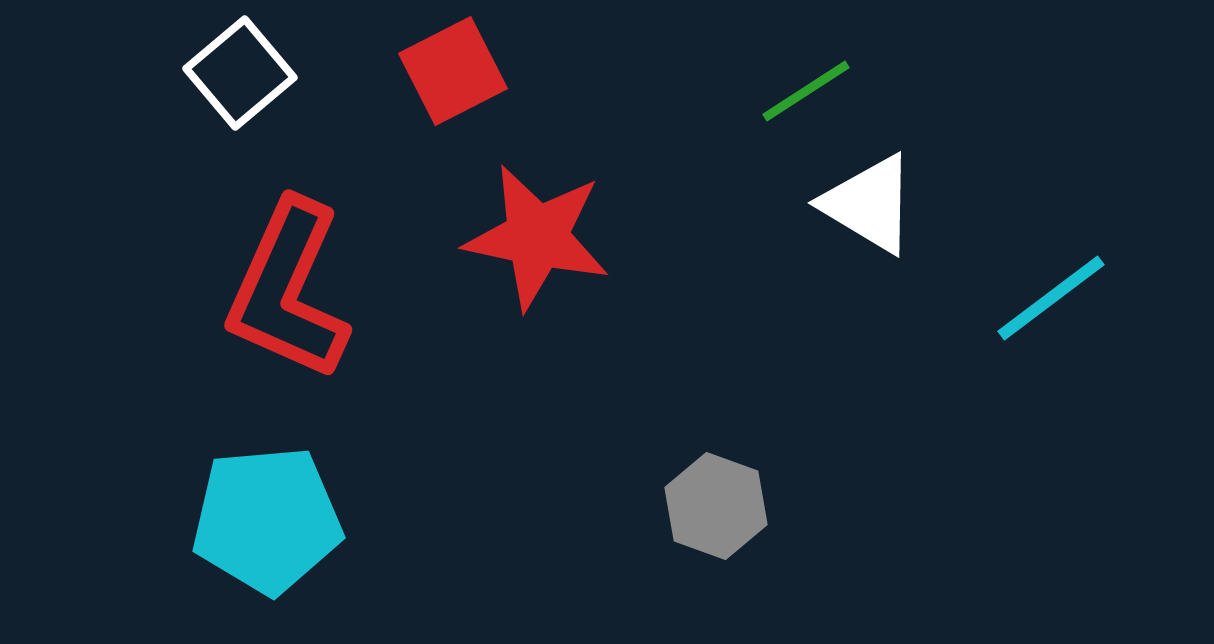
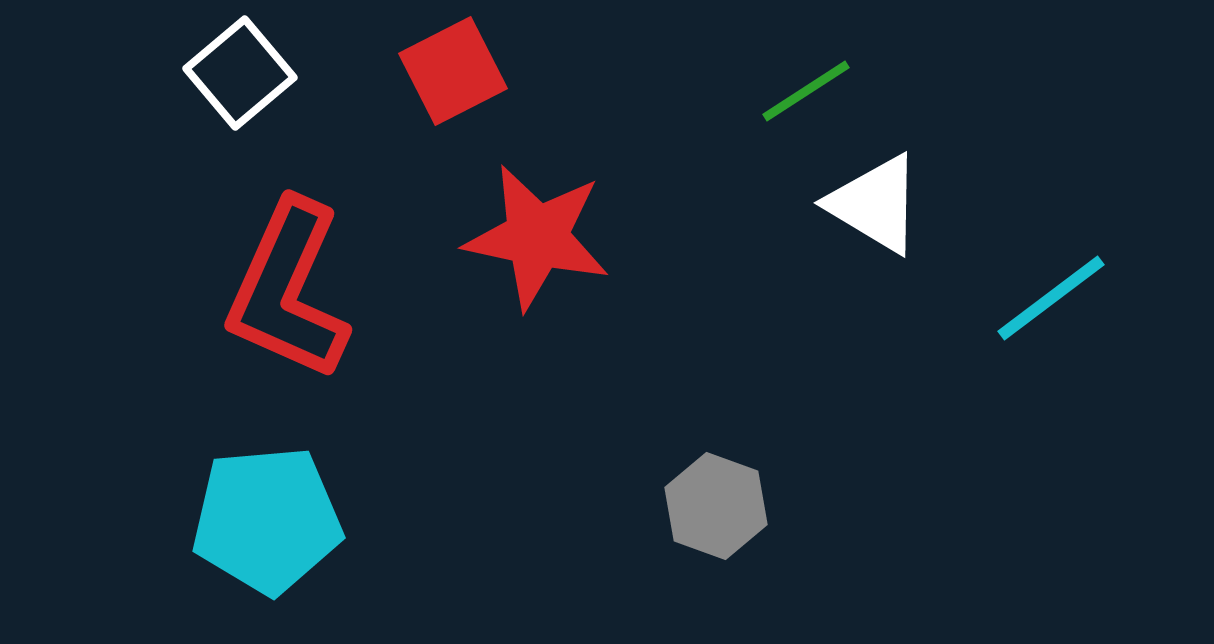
white triangle: moved 6 px right
